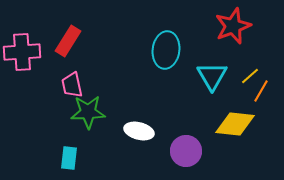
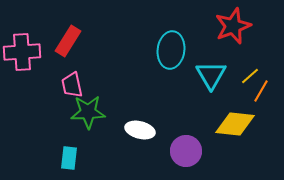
cyan ellipse: moved 5 px right
cyan triangle: moved 1 px left, 1 px up
white ellipse: moved 1 px right, 1 px up
